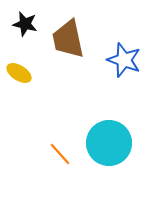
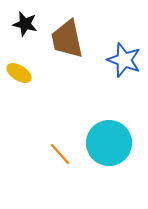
brown trapezoid: moved 1 px left
